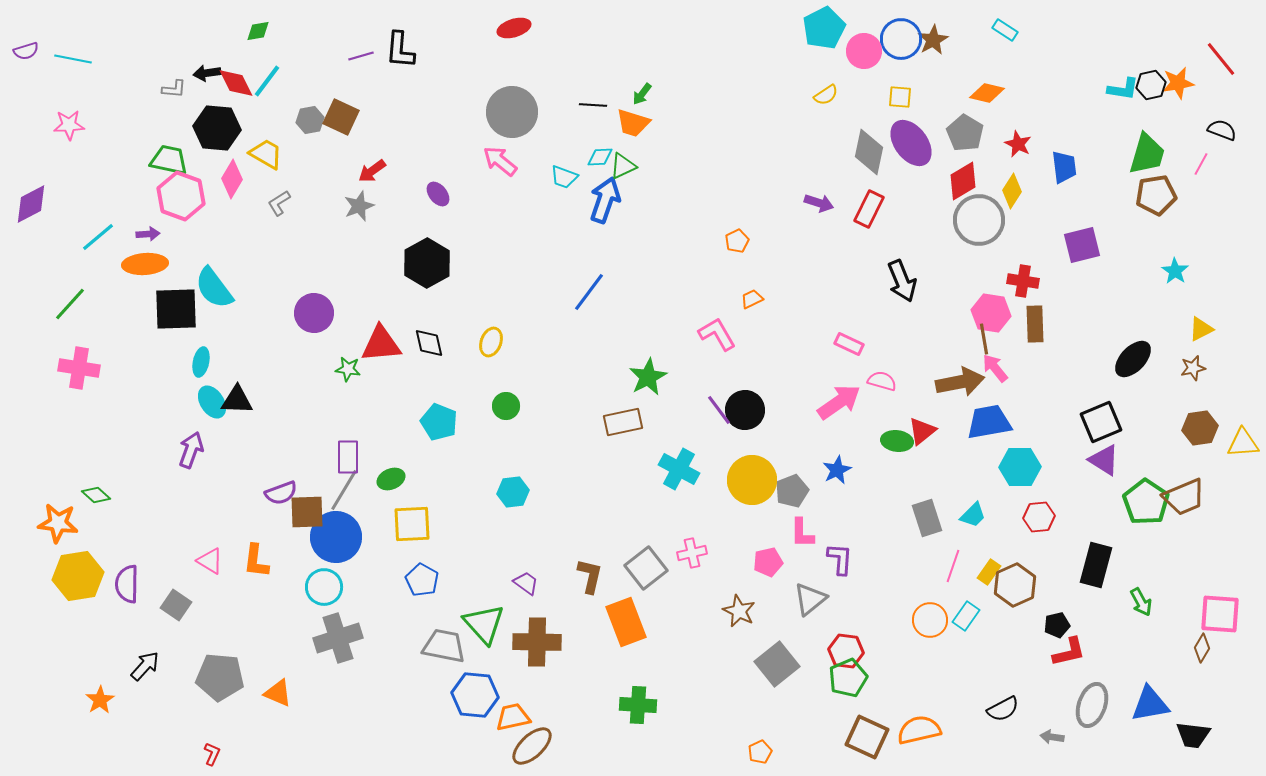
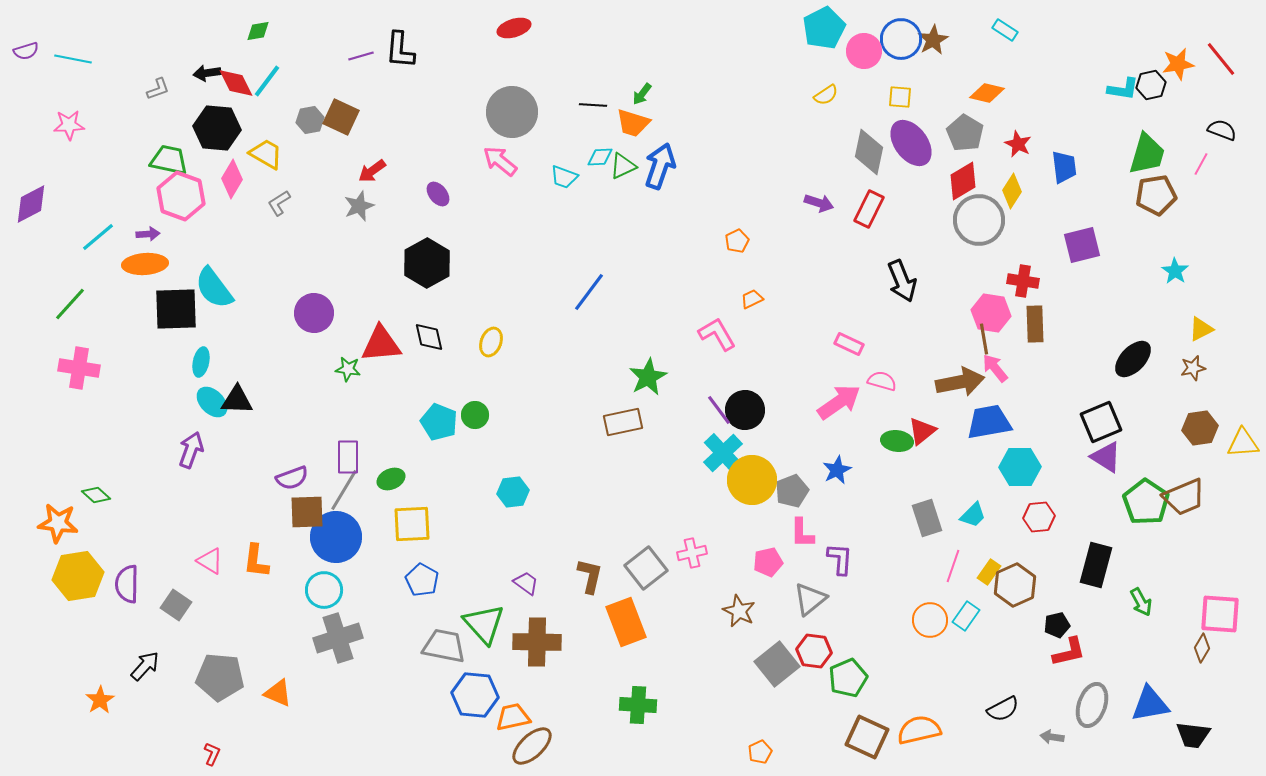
orange star at (1178, 83): moved 19 px up
gray L-shape at (174, 89): moved 16 px left; rotated 25 degrees counterclockwise
blue arrow at (605, 200): moved 55 px right, 34 px up
black diamond at (429, 343): moved 6 px up
cyan ellipse at (212, 402): rotated 12 degrees counterclockwise
green circle at (506, 406): moved 31 px left, 9 px down
purple triangle at (1104, 460): moved 2 px right, 3 px up
cyan cross at (679, 469): moved 44 px right, 16 px up; rotated 18 degrees clockwise
purple semicircle at (281, 493): moved 11 px right, 15 px up
cyan circle at (324, 587): moved 3 px down
red hexagon at (846, 651): moved 32 px left
